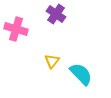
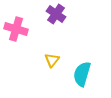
yellow triangle: moved 1 px up
cyan semicircle: moved 1 px right; rotated 120 degrees counterclockwise
